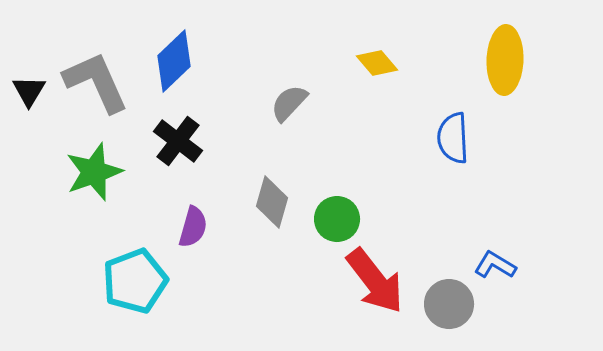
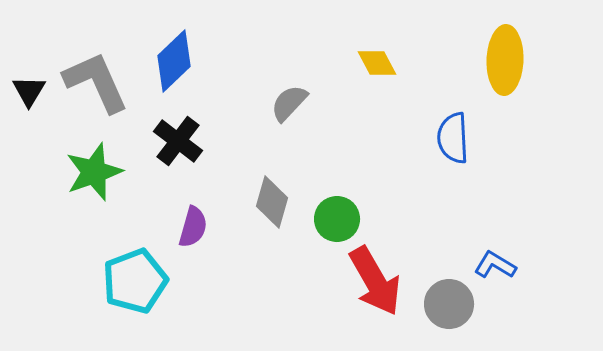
yellow diamond: rotated 12 degrees clockwise
red arrow: rotated 8 degrees clockwise
